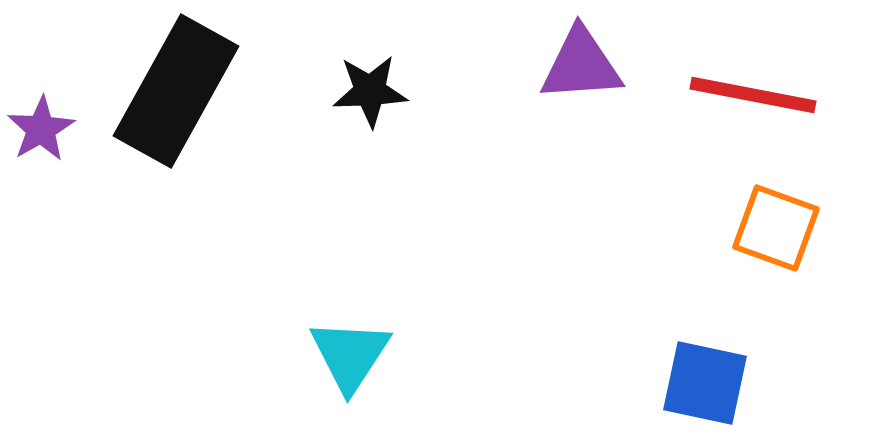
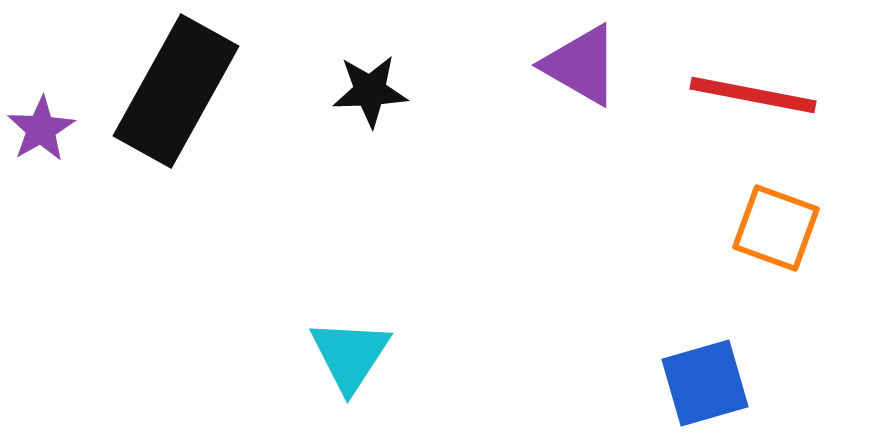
purple triangle: rotated 34 degrees clockwise
blue square: rotated 28 degrees counterclockwise
